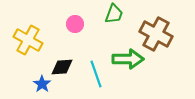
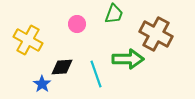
pink circle: moved 2 px right
